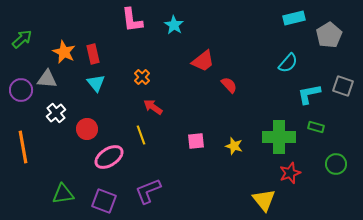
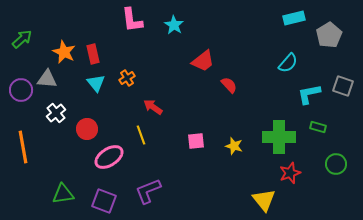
orange cross: moved 15 px left, 1 px down; rotated 14 degrees clockwise
green rectangle: moved 2 px right
